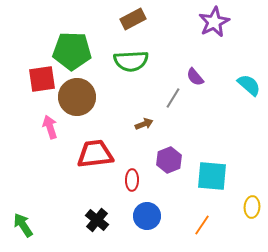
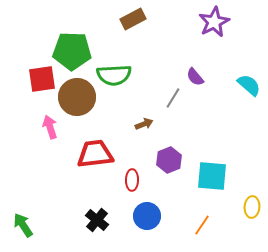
green semicircle: moved 17 px left, 14 px down
